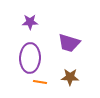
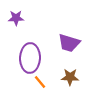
purple star: moved 14 px left, 4 px up
orange line: rotated 40 degrees clockwise
